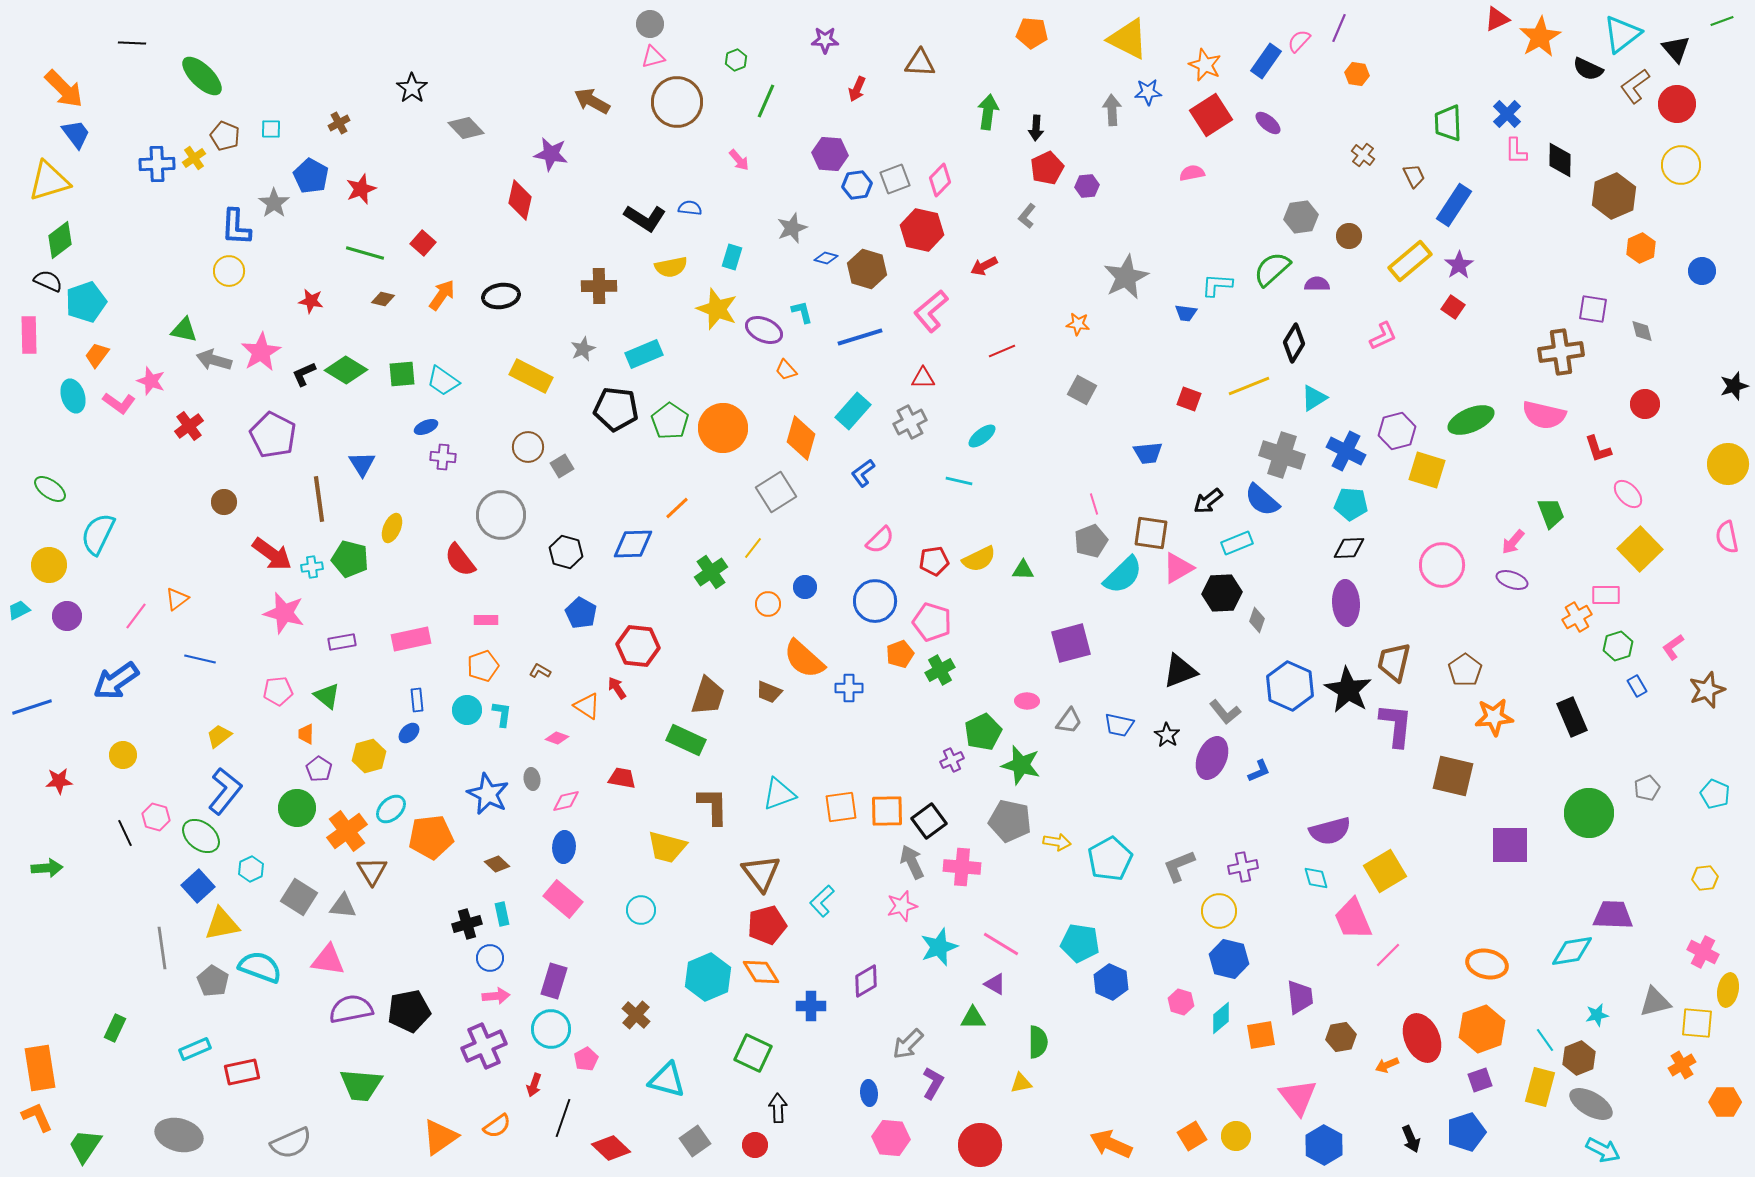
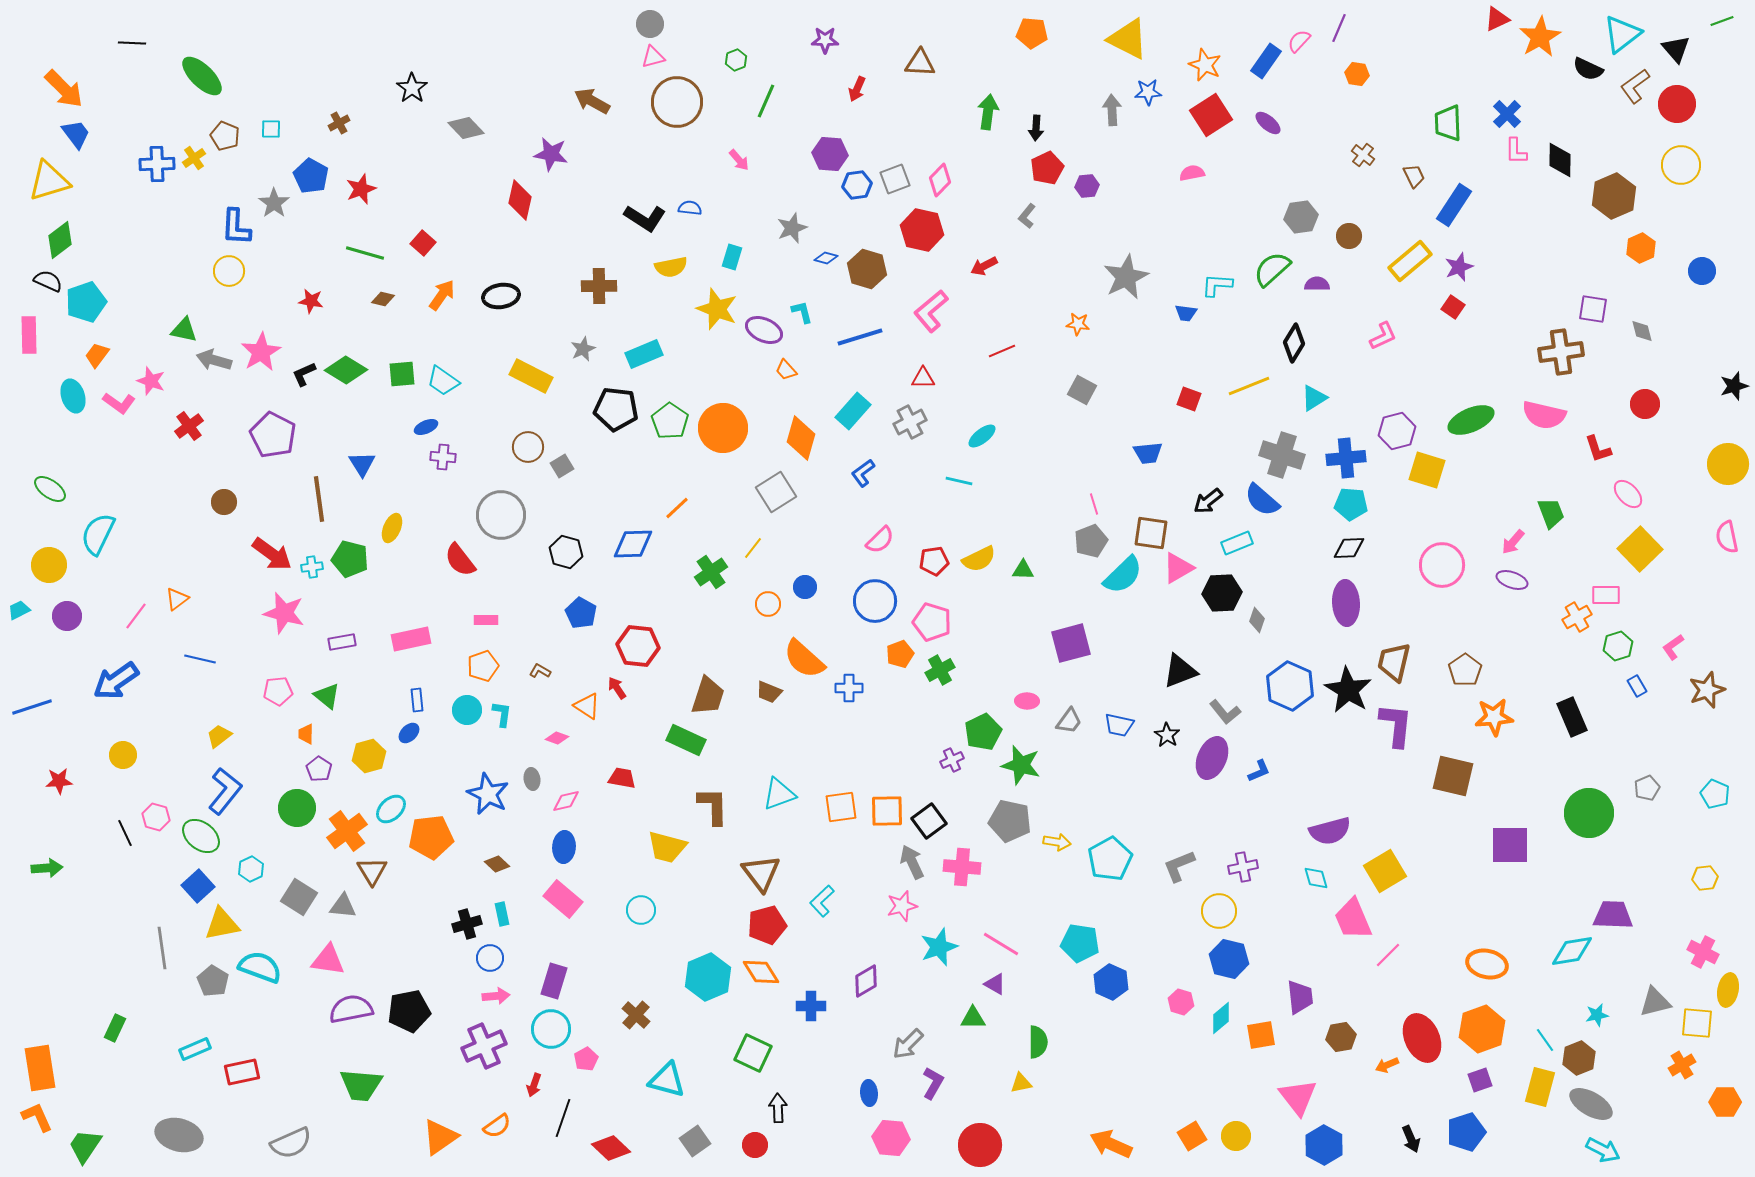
purple star at (1459, 265): moved 2 px down; rotated 12 degrees clockwise
blue cross at (1346, 451): moved 7 px down; rotated 33 degrees counterclockwise
